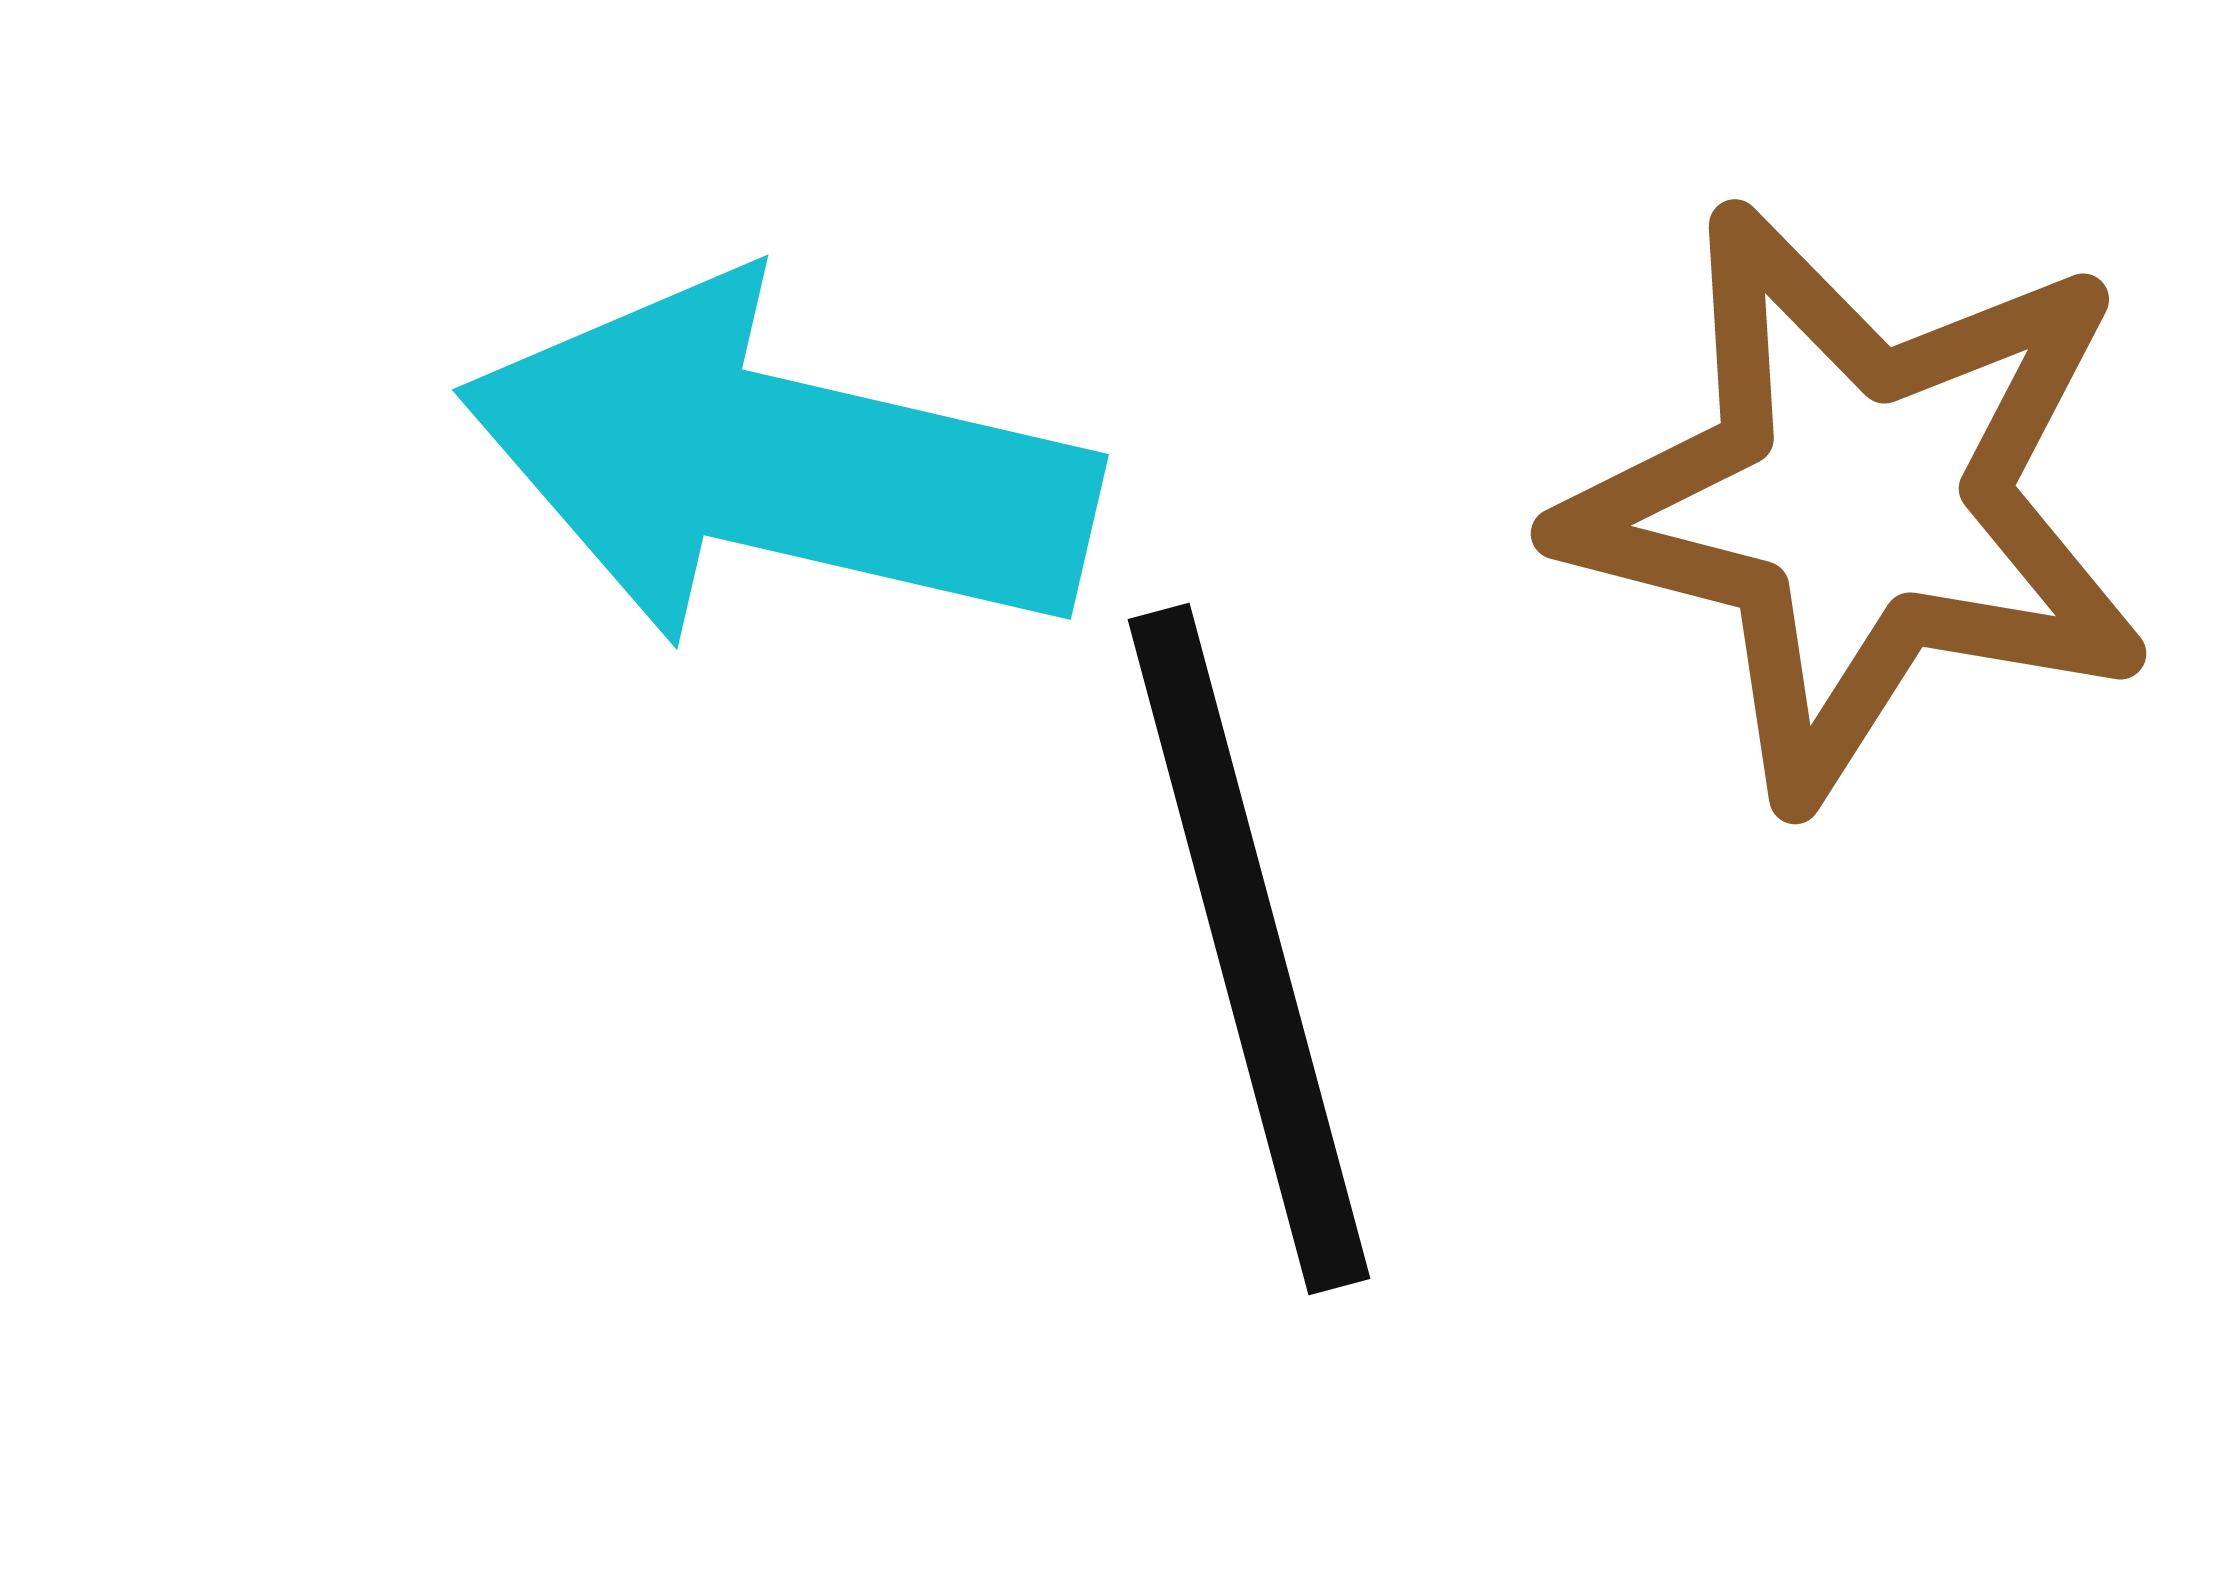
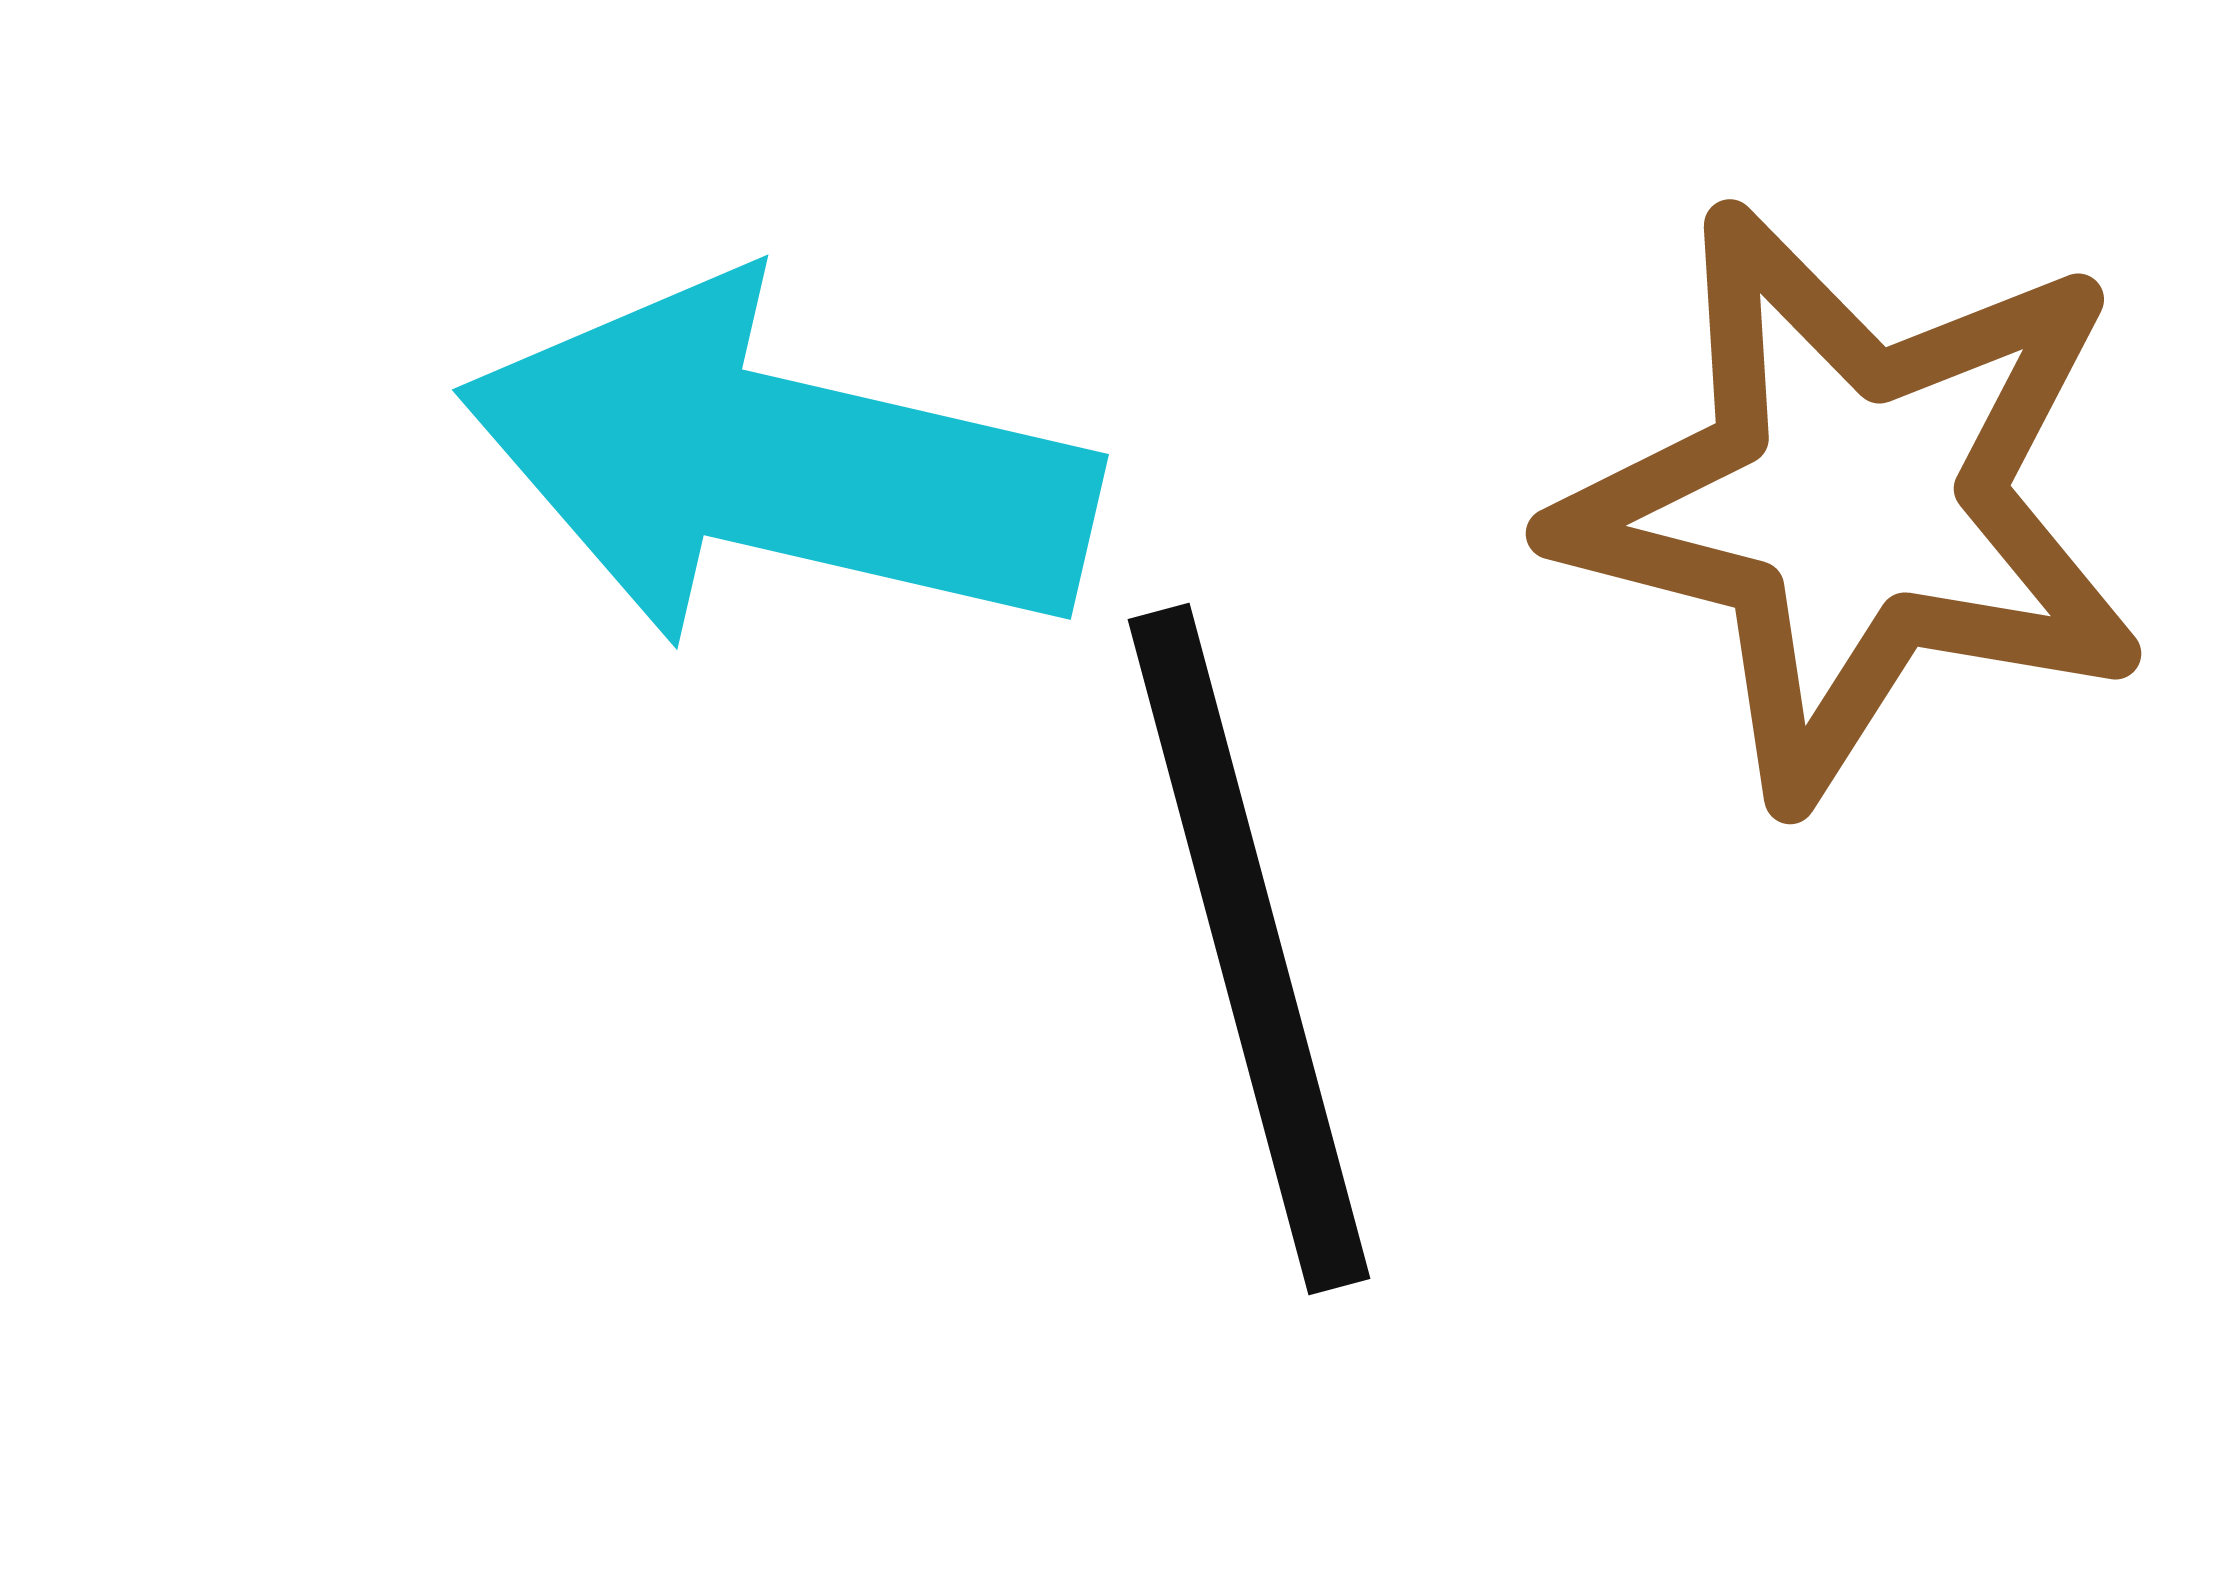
brown star: moved 5 px left
